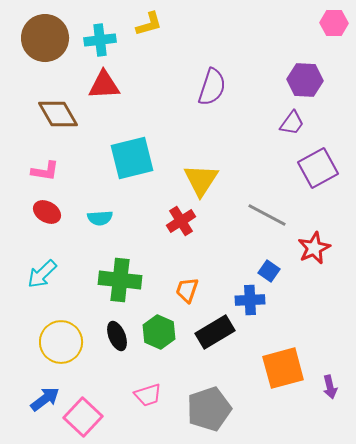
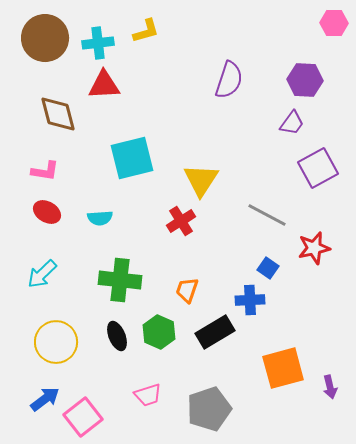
yellow L-shape: moved 3 px left, 7 px down
cyan cross: moved 2 px left, 3 px down
purple semicircle: moved 17 px right, 7 px up
brown diamond: rotated 15 degrees clockwise
red star: rotated 12 degrees clockwise
blue square: moved 1 px left, 3 px up
yellow circle: moved 5 px left
pink square: rotated 9 degrees clockwise
